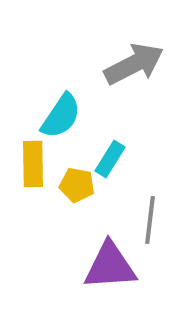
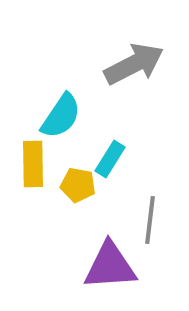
yellow pentagon: moved 1 px right
